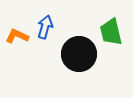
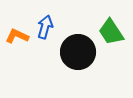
green trapezoid: rotated 20 degrees counterclockwise
black circle: moved 1 px left, 2 px up
